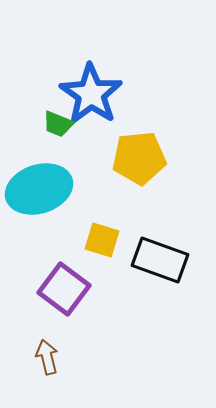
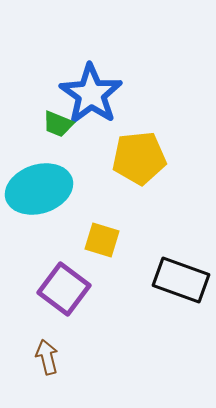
black rectangle: moved 21 px right, 20 px down
